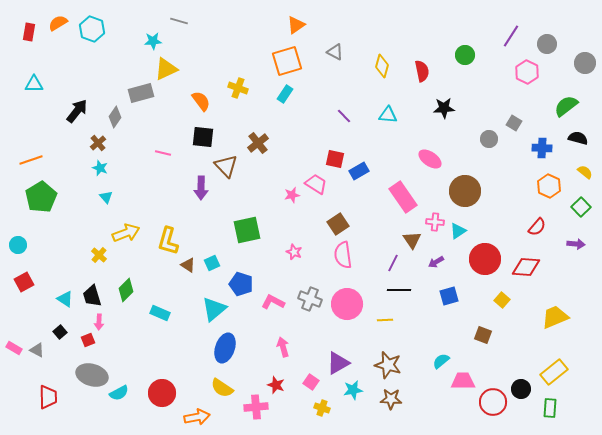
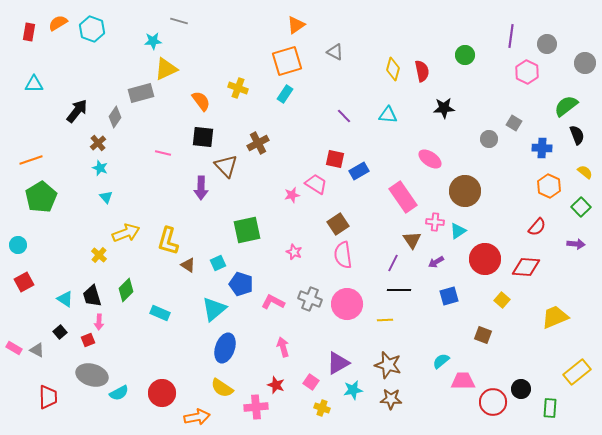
purple line at (511, 36): rotated 25 degrees counterclockwise
yellow diamond at (382, 66): moved 11 px right, 3 px down
black semicircle at (578, 138): moved 1 px left, 3 px up; rotated 54 degrees clockwise
brown cross at (258, 143): rotated 10 degrees clockwise
cyan square at (212, 263): moved 6 px right
yellow rectangle at (554, 372): moved 23 px right
